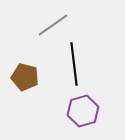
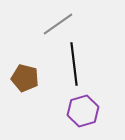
gray line: moved 5 px right, 1 px up
brown pentagon: moved 1 px down
